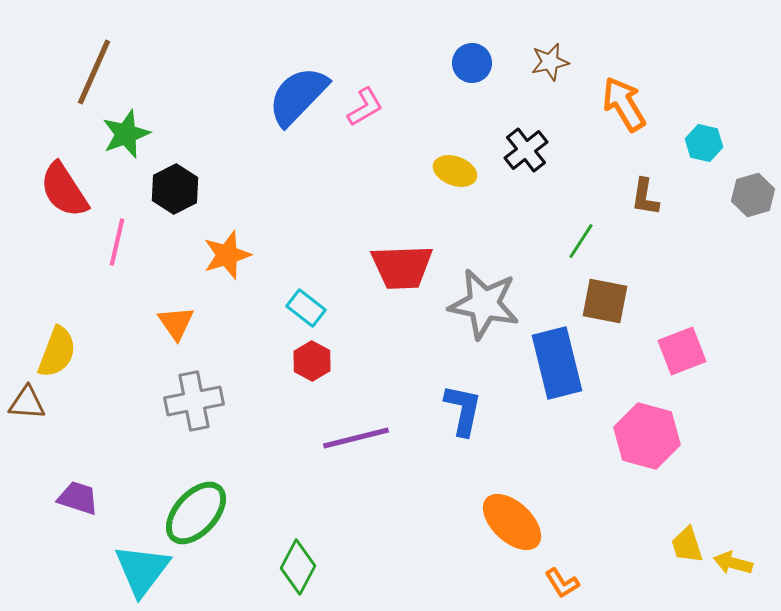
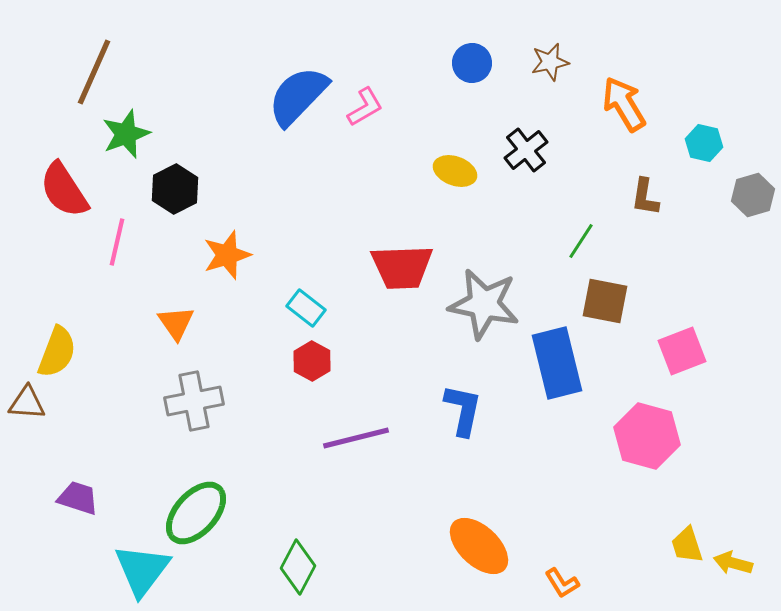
orange ellipse: moved 33 px left, 24 px down
